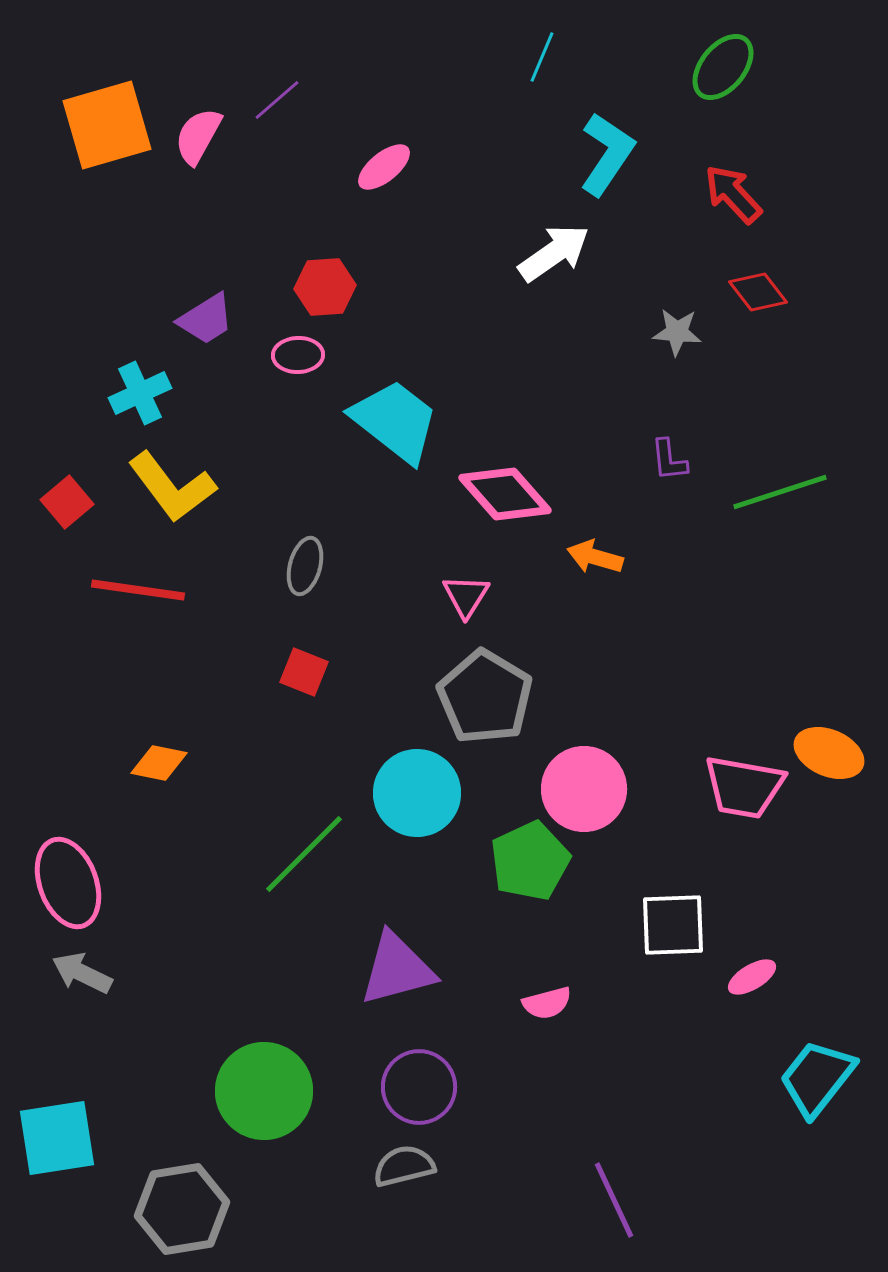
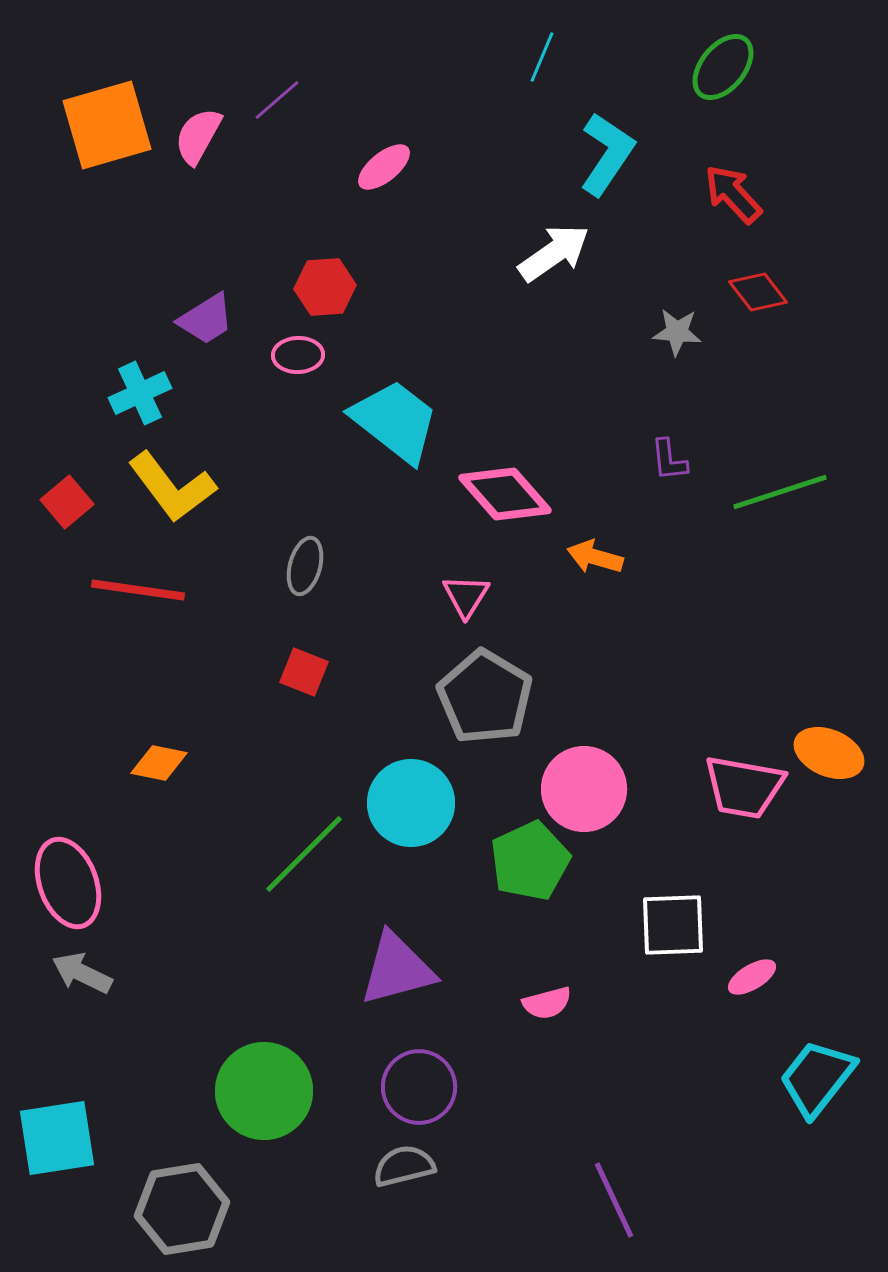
cyan circle at (417, 793): moved 6 px left, 10 px down
